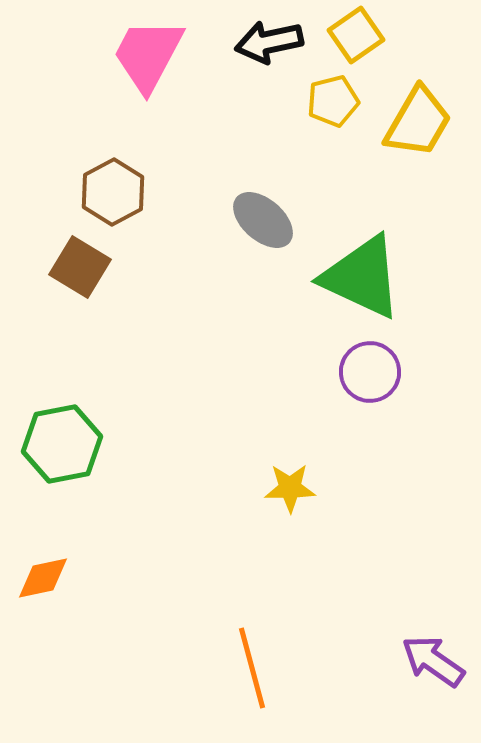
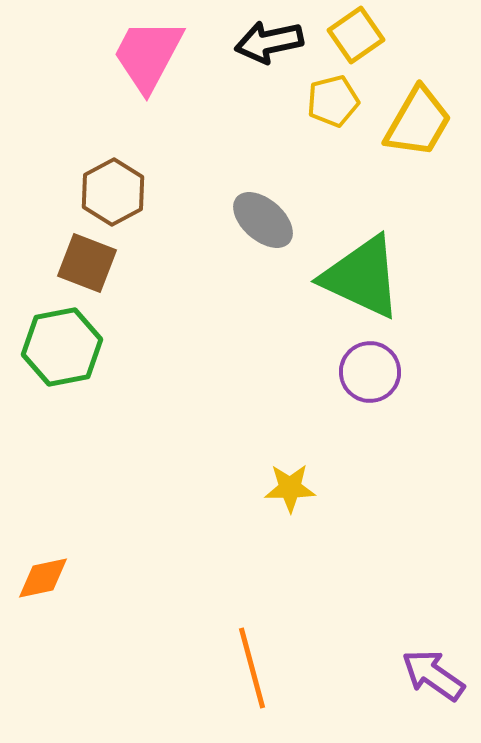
brown square: moved 7 px right, 4 px up; rotated 10 degrees counterclockwise
green hexagon: moved 97 px up
purple arrow: moved 14 px down
